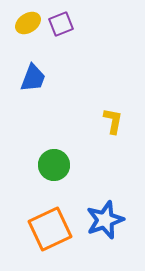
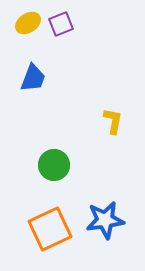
blue star: rotated 12 degrees clockwise
